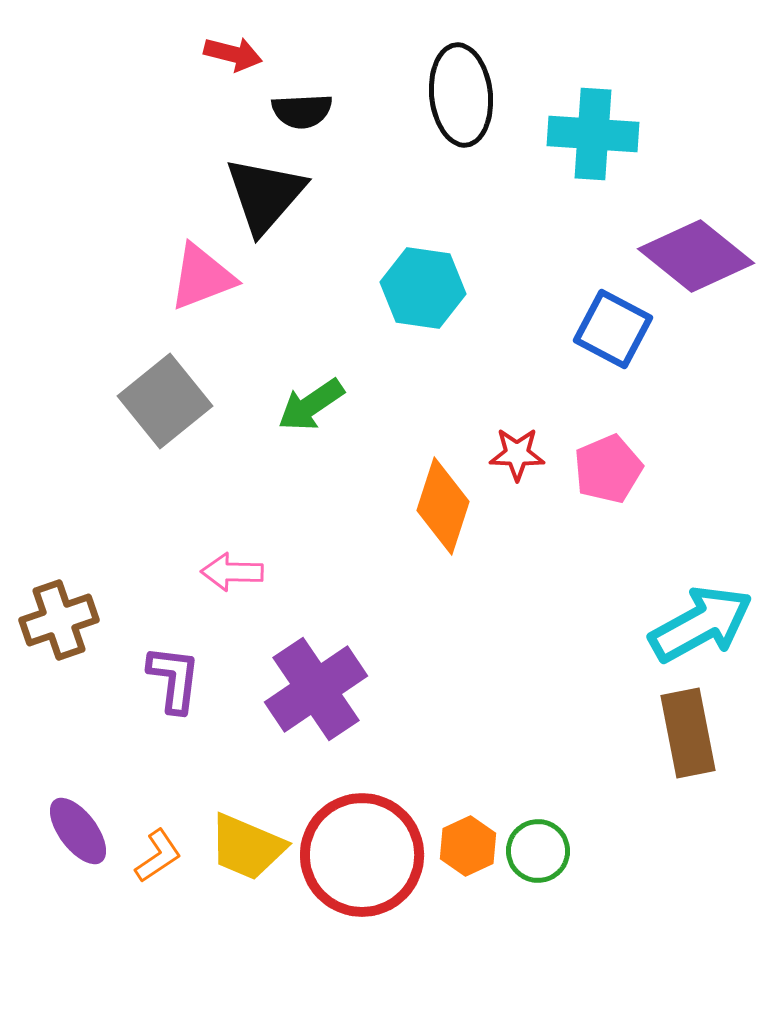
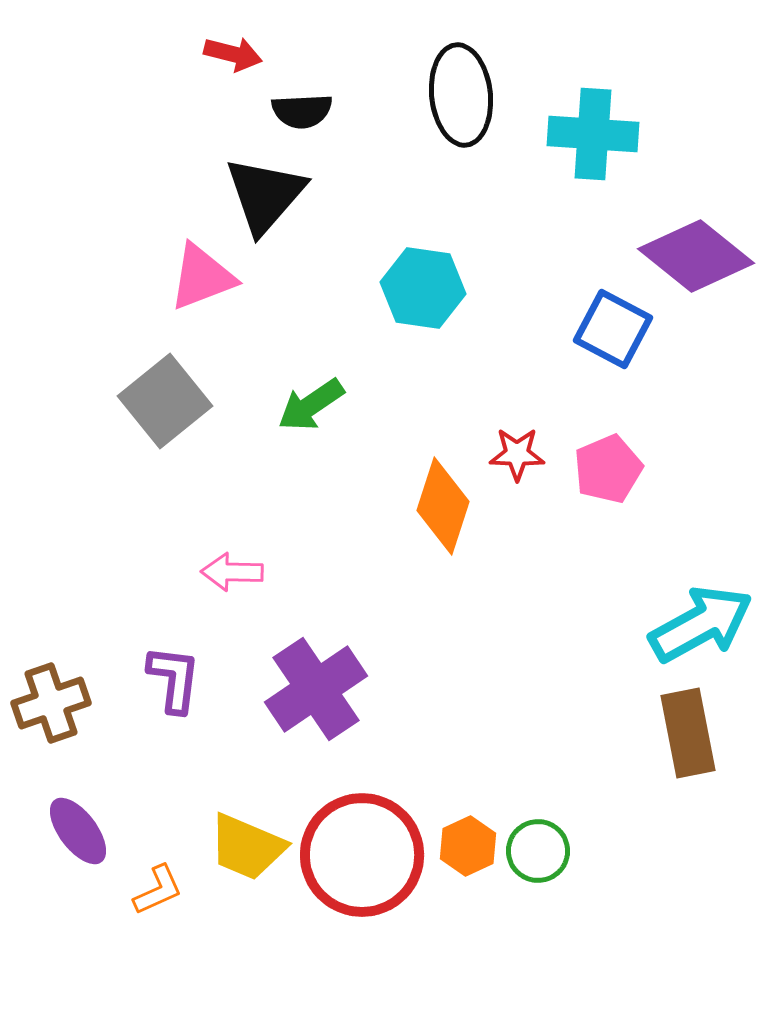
brown cross: moved 8 px left, 83 px down
orange L-shape: moved 34 px down; rotated 10 degrees clockwise
